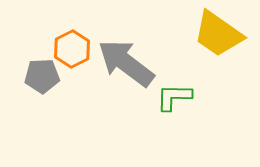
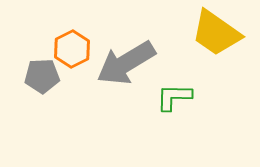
yellow trapezoid: moved 2 px left, 1 px up
gray arrow: rotated 68 degrees counterclockwise
